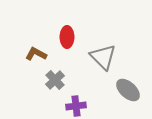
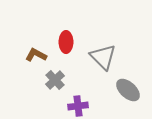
red ellipse: moved 1 px left, 5 px down
brown L-shape: moved 1 px down
purple cross: moved 2 px right
